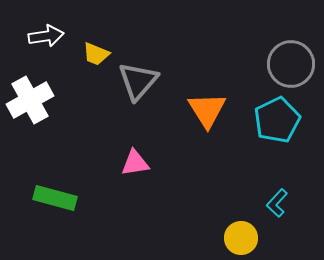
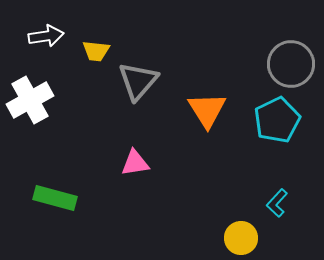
yellow trapezoid: moved 3 px up; rotated 16 degrees counterclockwise
